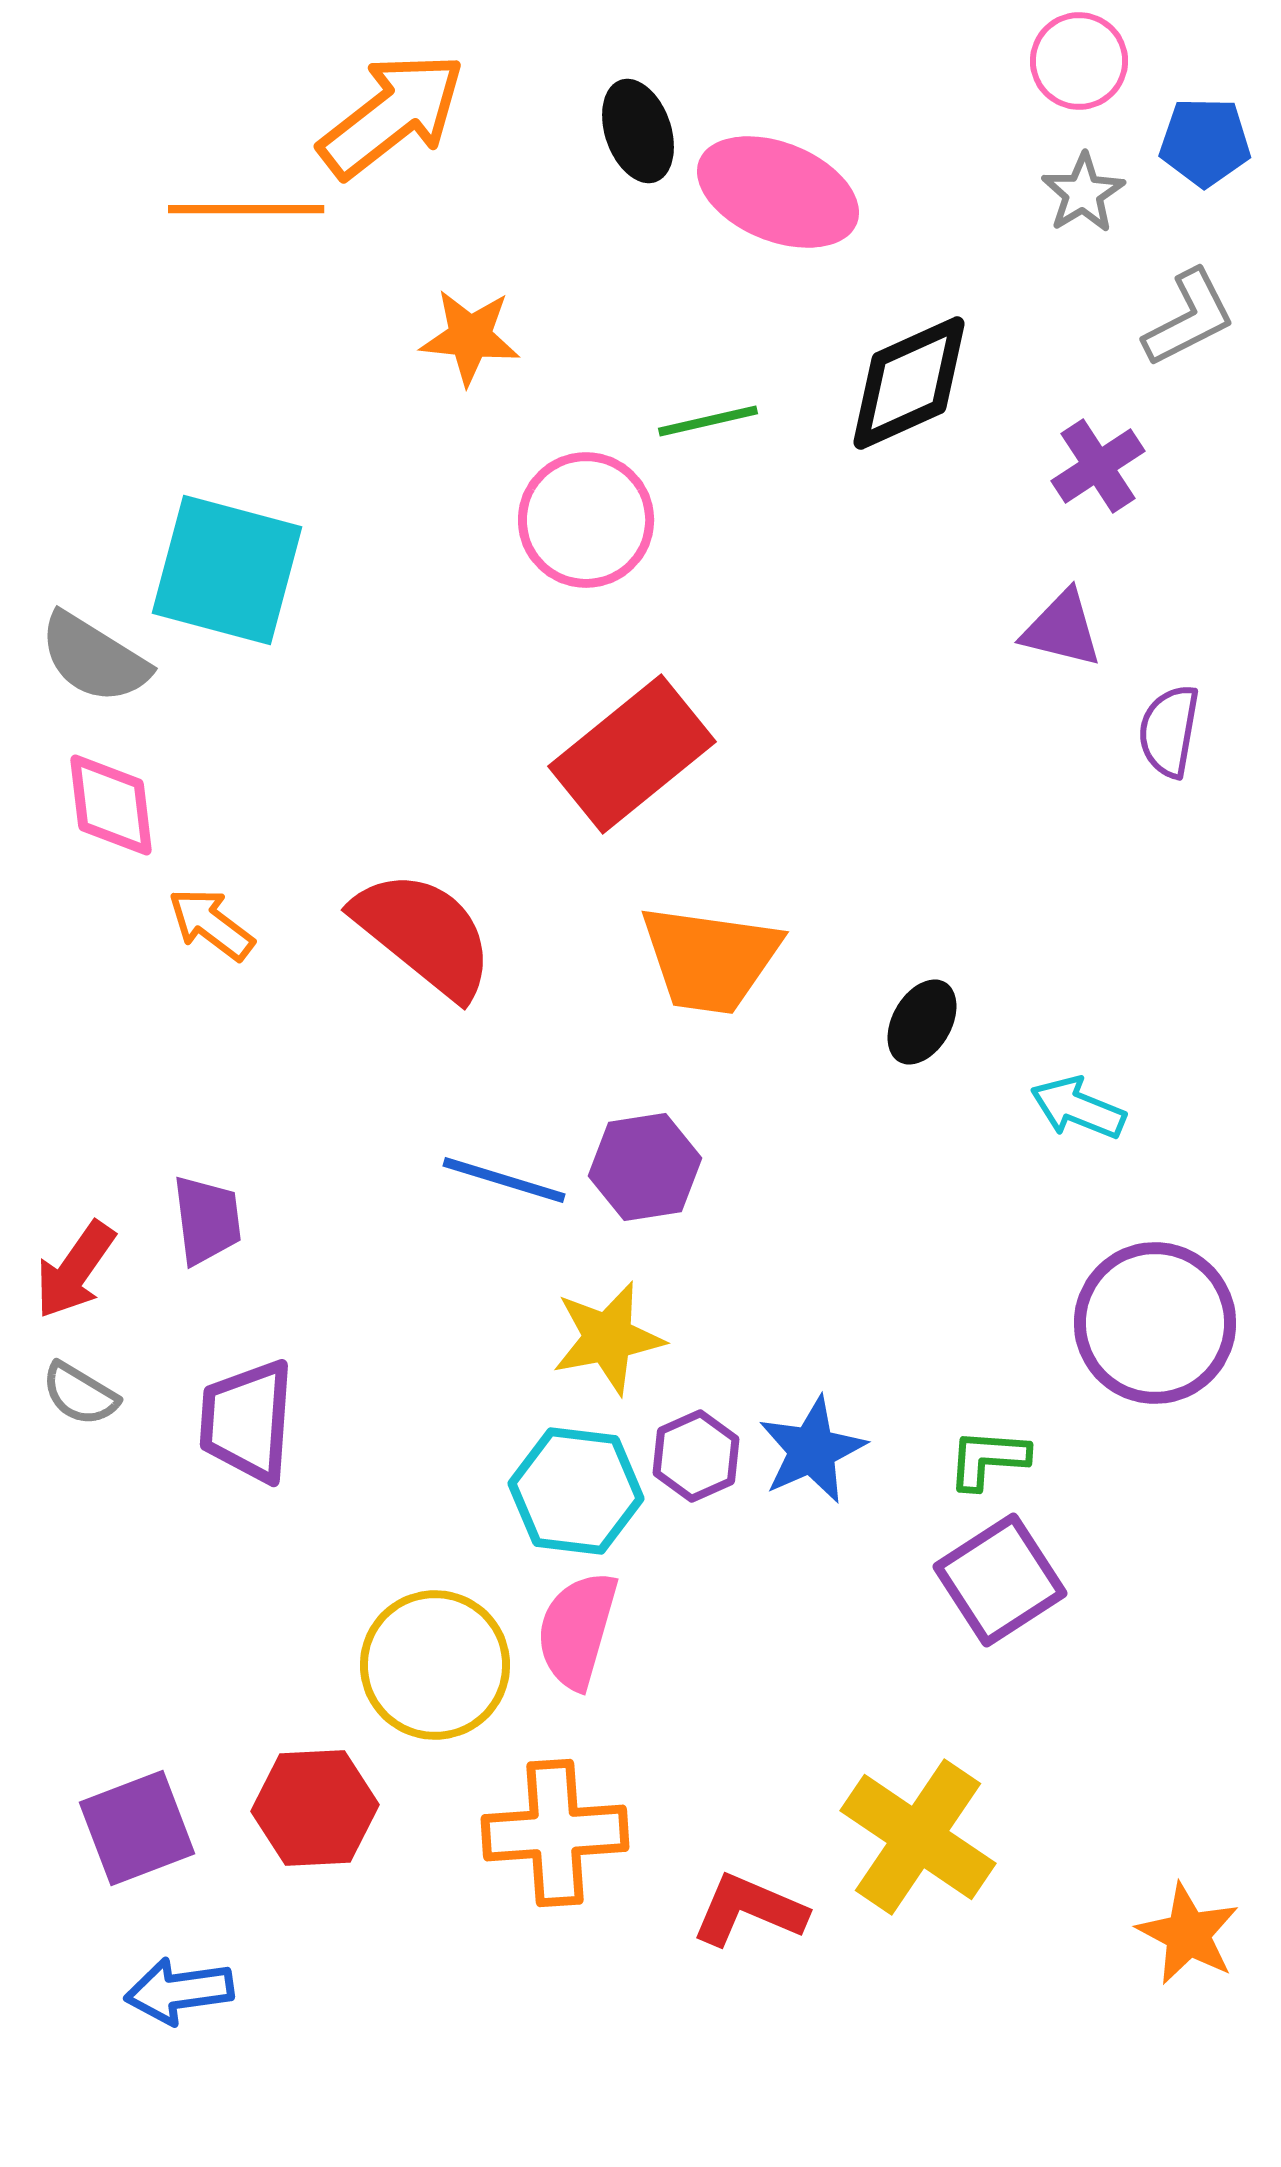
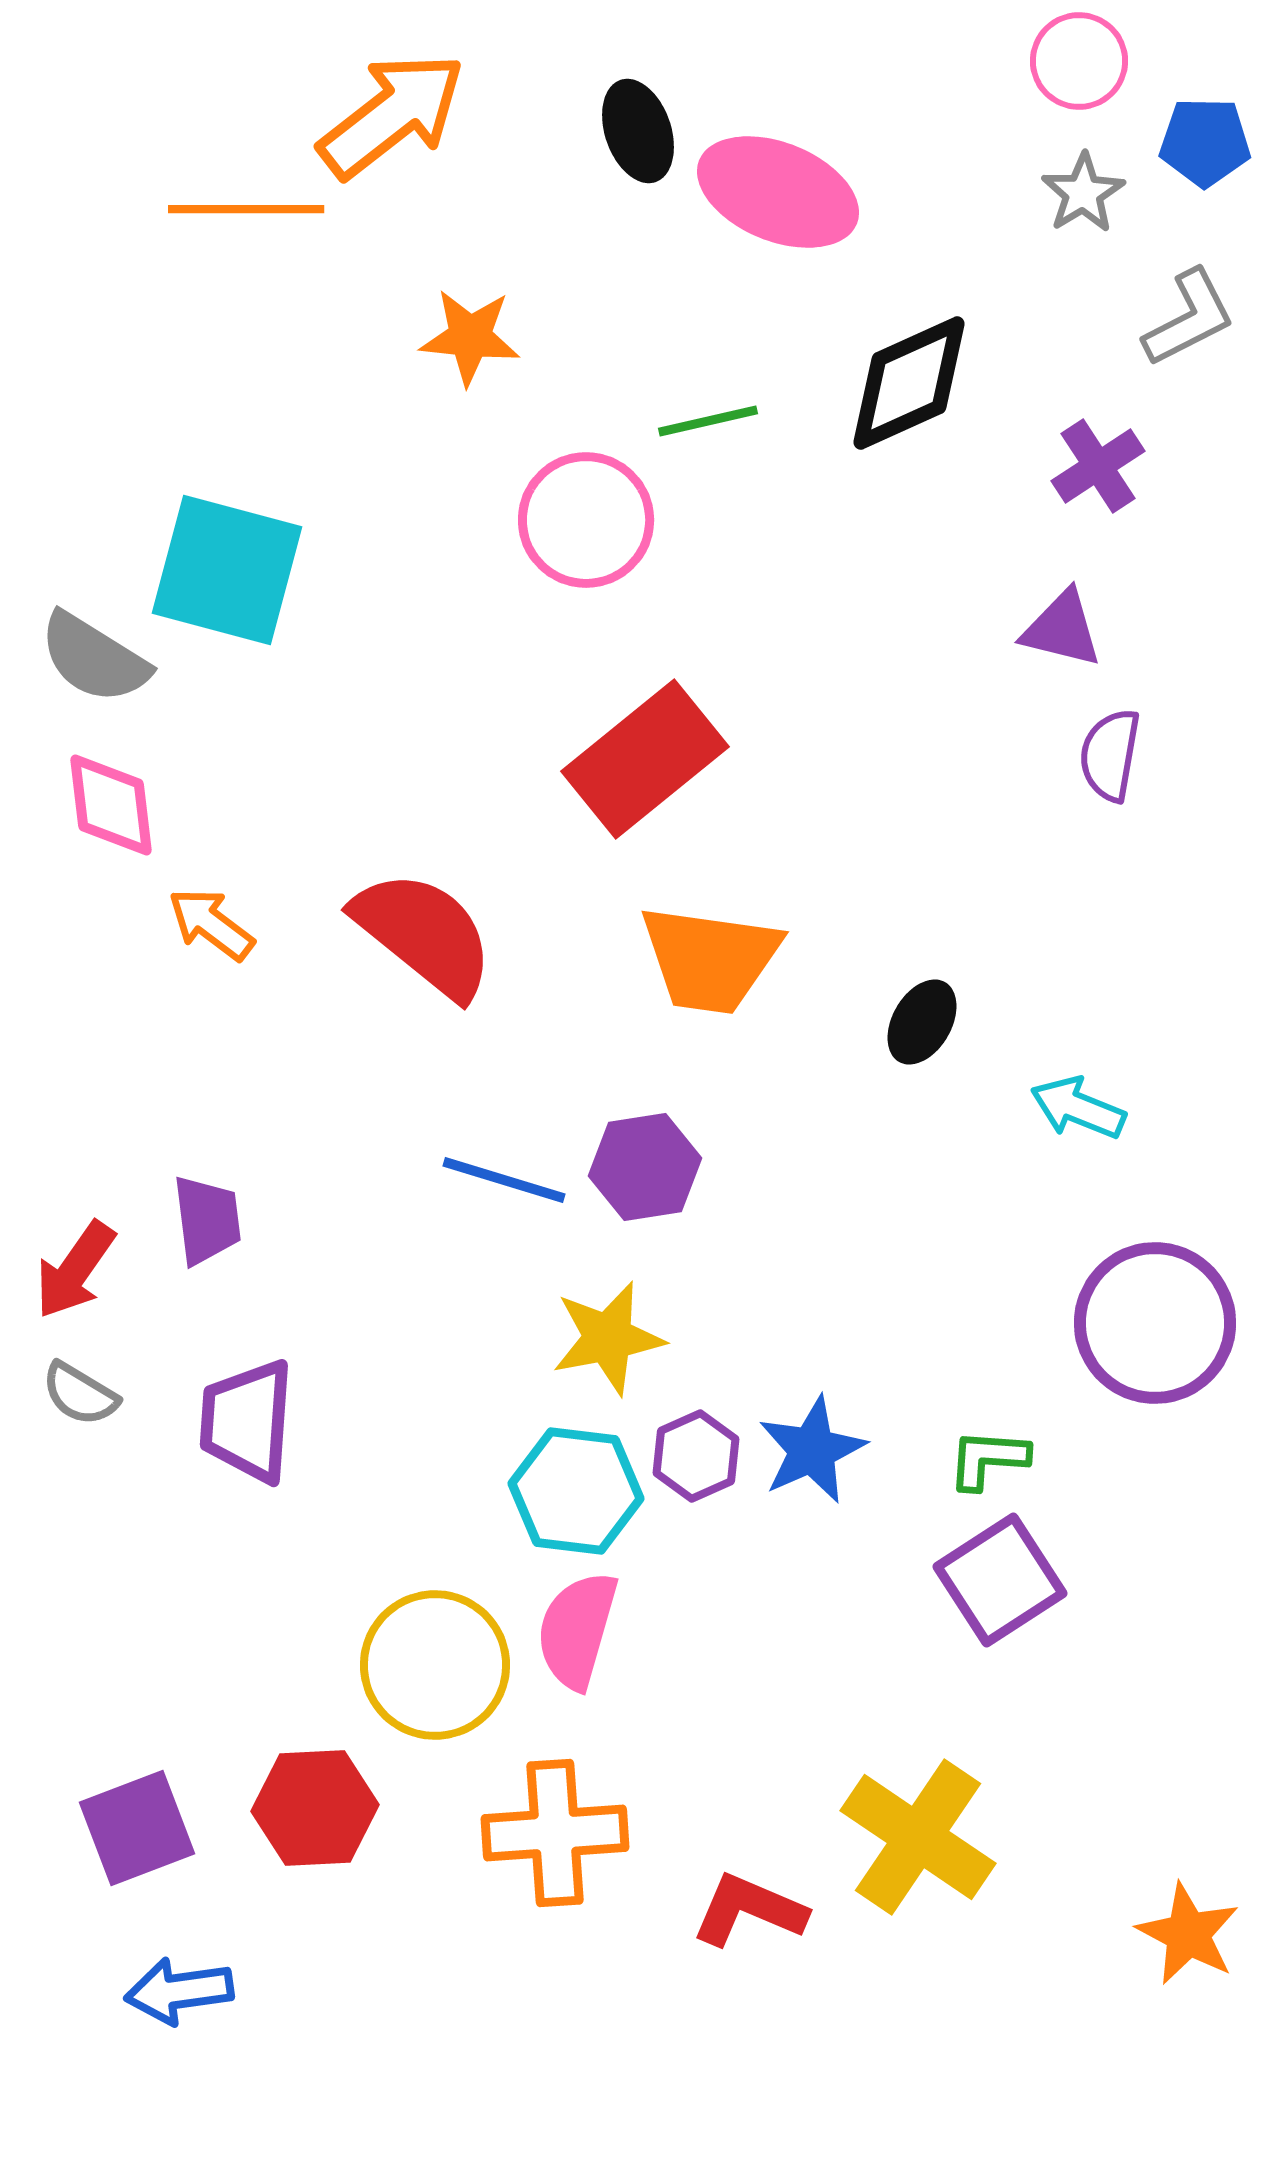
purple semicircle at (1169, 731): moved 59 px left, 24 px down
red rectangle at (632, 754): moved 13 px right, 5 px down
